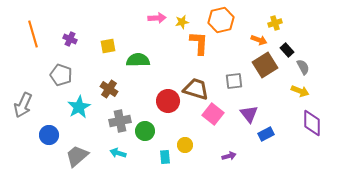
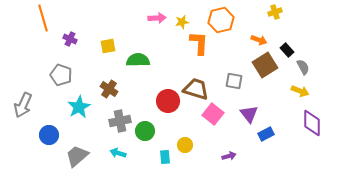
yellow cross: moved 11 px up
orange line: moved 10 px right, 16 px up
gray square: rotated 18 degrees clockwise
